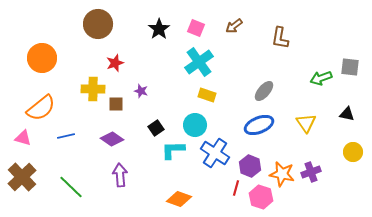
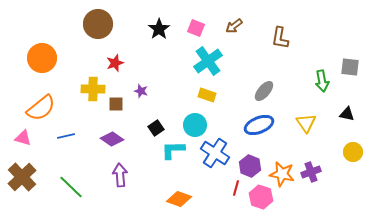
cyan cross: moved 9 px right, 1 px up
green arrow: moved 1 px right, 3 px down; rotated 80 degrees counterclockwise
